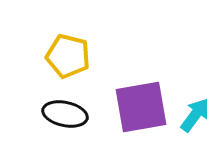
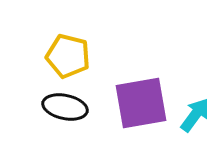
purple square: moved 4 px up
black ellipse: moved 7 px up
